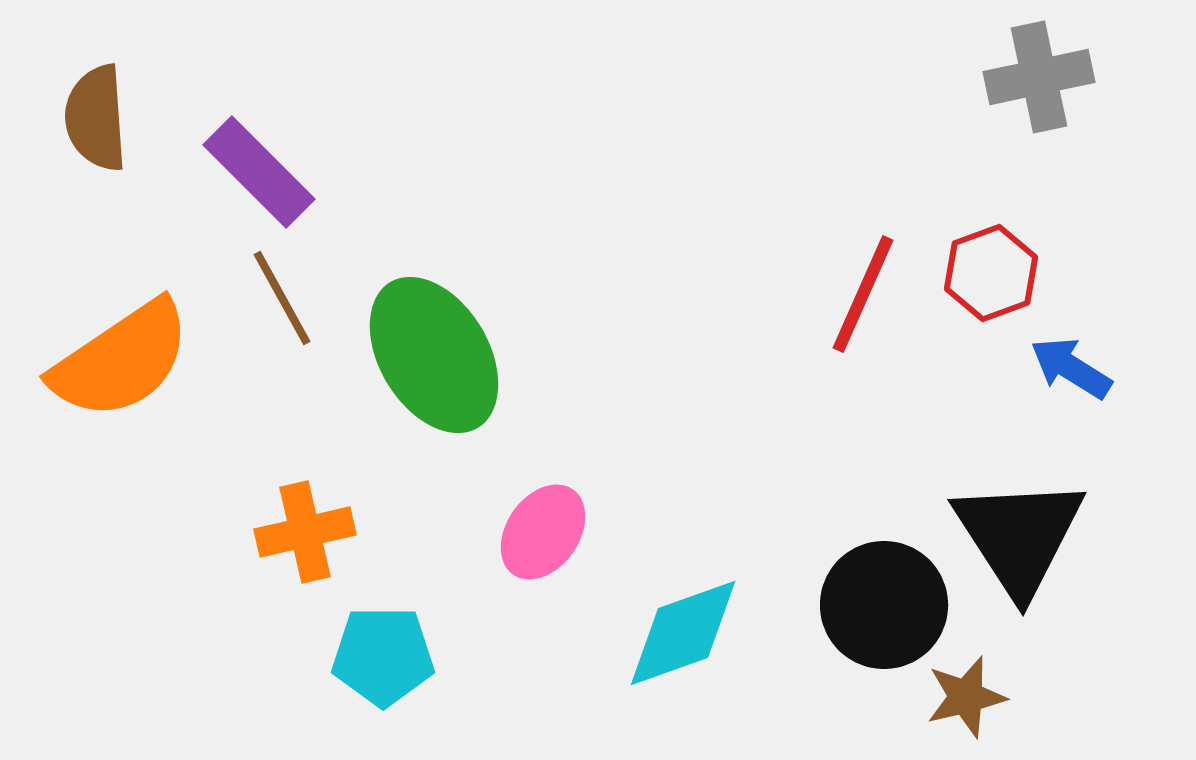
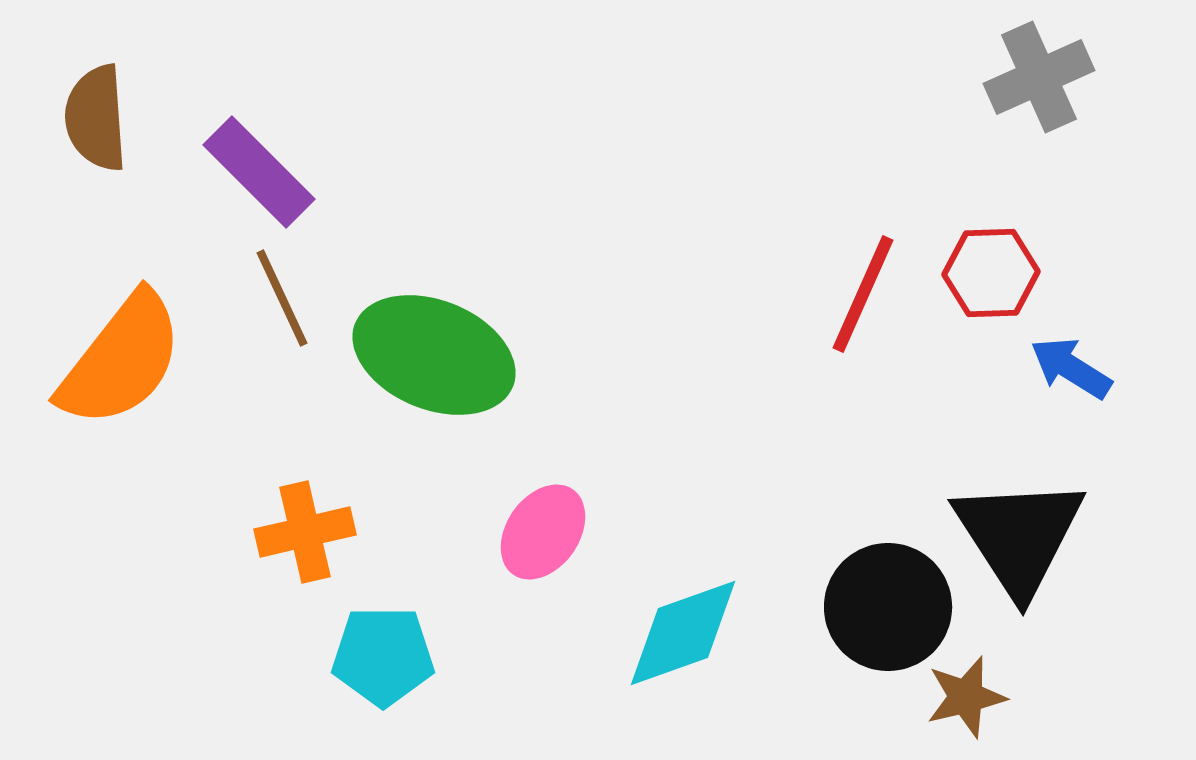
gray cross: rotated 12 degrees counterclockwise
red hexagon: rotated 18 degrees clockwise
brown line: rotated 4 degrees clockwise
green ellipse: rotated 37 degrees counterclockwise
orange semicircle: rotated 18 degrees counterclockwise
black circle: moved 4 px right, 2 px down
